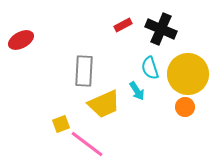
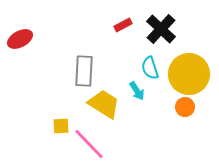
black cross: rotated 20 degrees clockwise
red ellipse: moved 1 px left, 1 px up
yellow circle: moved 1 px right
yellow trapezoid: rotated 124 degrees counterclockwise
yellow square: moved 2 px down; rotated 18 degrees clockwise
pink line: moved 2 px right; rotated 9 degrees clockwise
